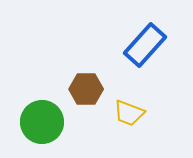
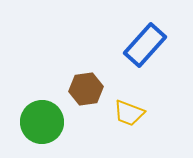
brown hexagon: rotated 8 degrees counterclockwise
